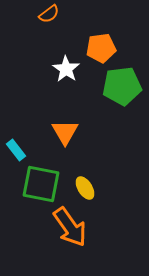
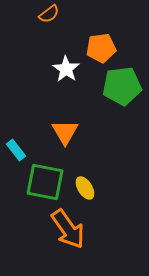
green square: moved 4 px right, 2 px up
orange arrow: moved 2 px left, 2 px down
